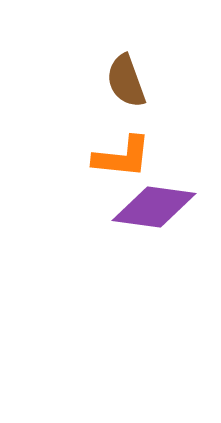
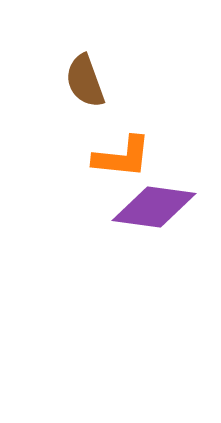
brown semicircle: moved 41 px left
